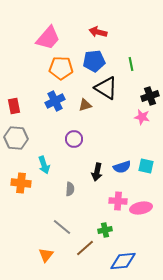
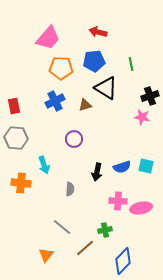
blue diamond: rotated 40 degrees counterclockwise
